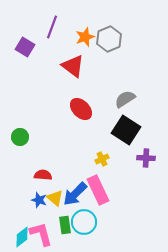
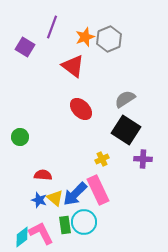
purple cross: moved 3 px left, 1 px down
pink L-shape: moved 1 px up; rotated 12 degrees counterclockwise
